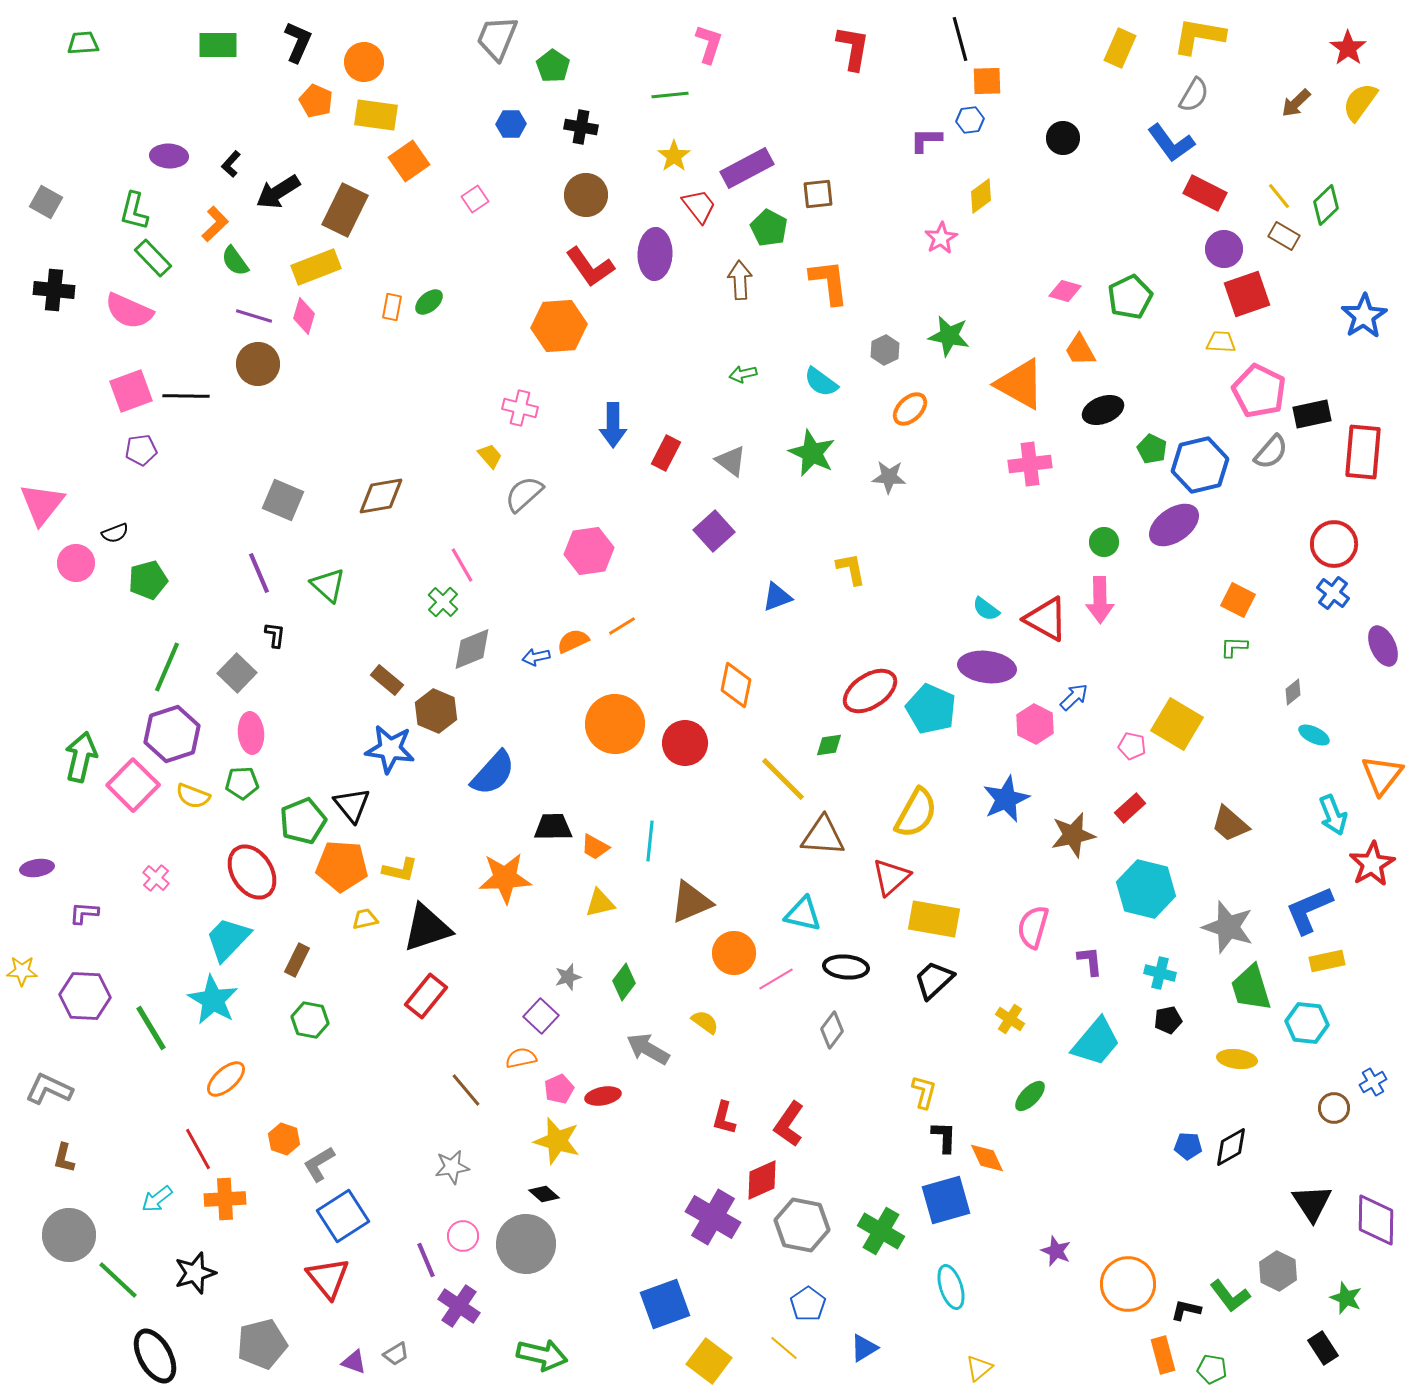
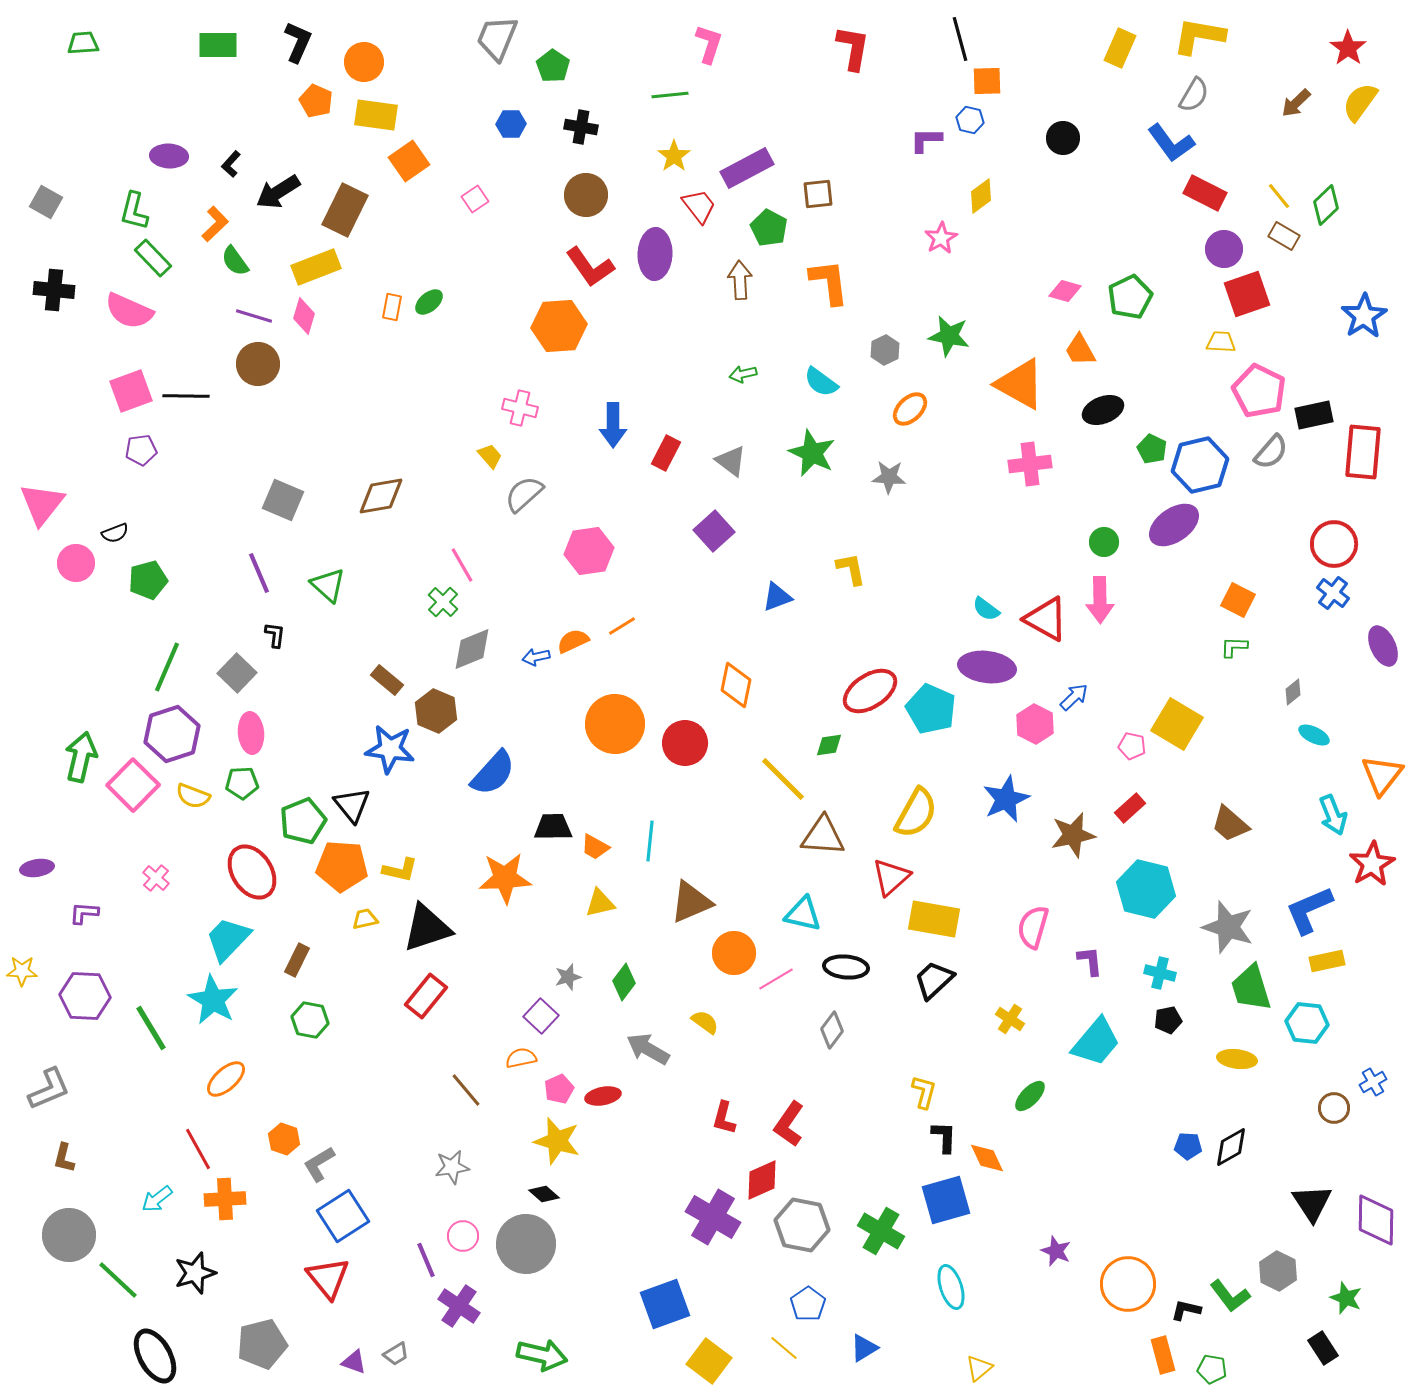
blue hexagon at (970, 120): rotated 20 degrees clockwise
black rectangle at (1312, 414): moved 2 px right, 1 px down
gray L-shape at (49, 1089): rotated 132 degrees clockwise
